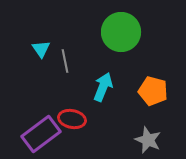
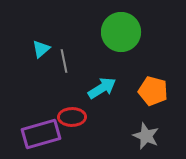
cyan triangle: rotated 24 degrees clockwise
gray line: moved 1 px left
cyan arrow: moved 1 px left, 1 px down; rotated 36 degrees clockwise
red ellipse: moved 2 px up; rotated 12 degrees counterclockwise
purple rectangle: rotated 21 degrees clockwise
gray star: moved 2 px left, 4 px up
